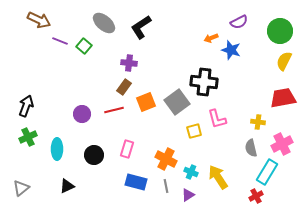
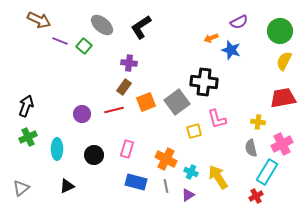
gray ellipse: moved 2 px left, 2 px down
